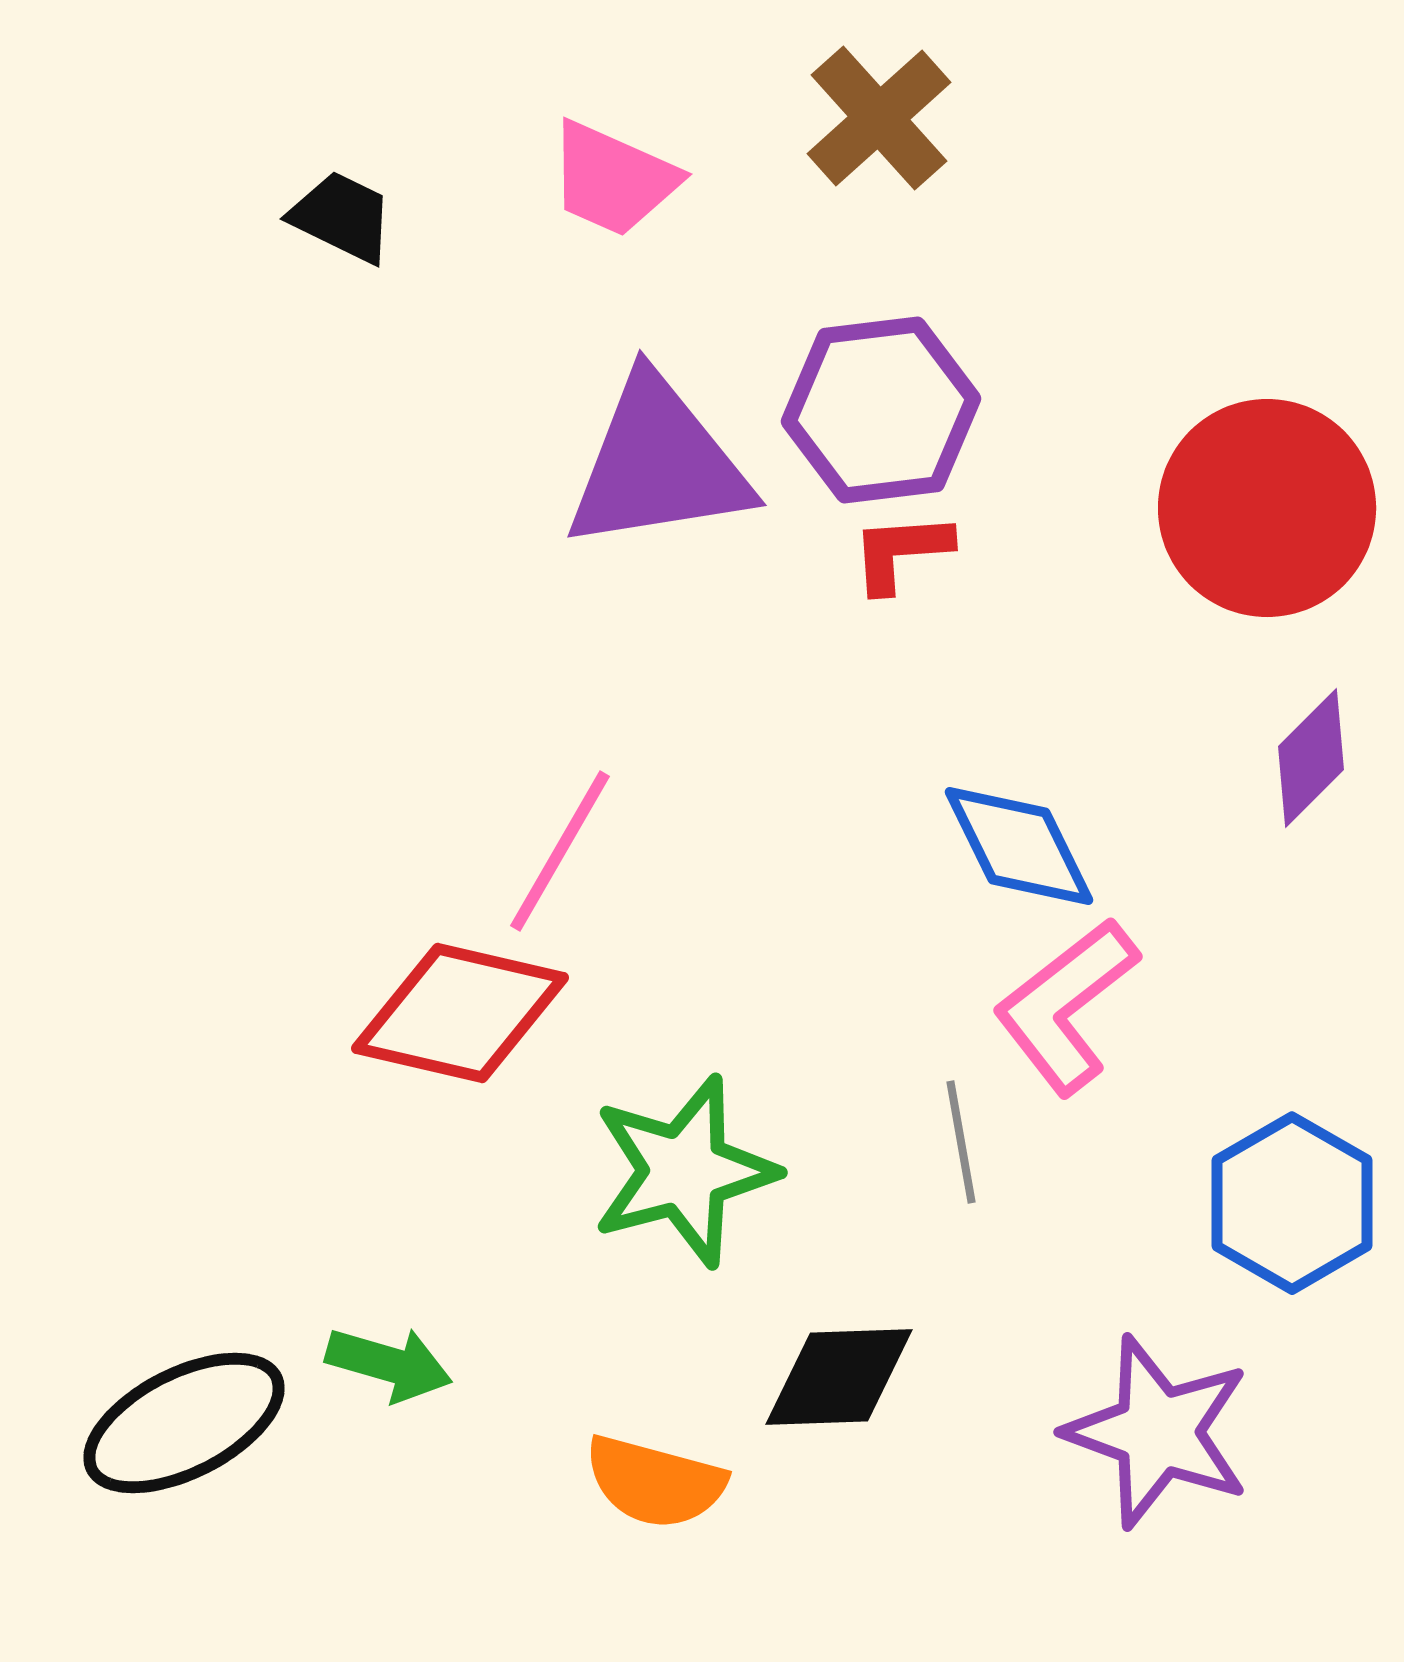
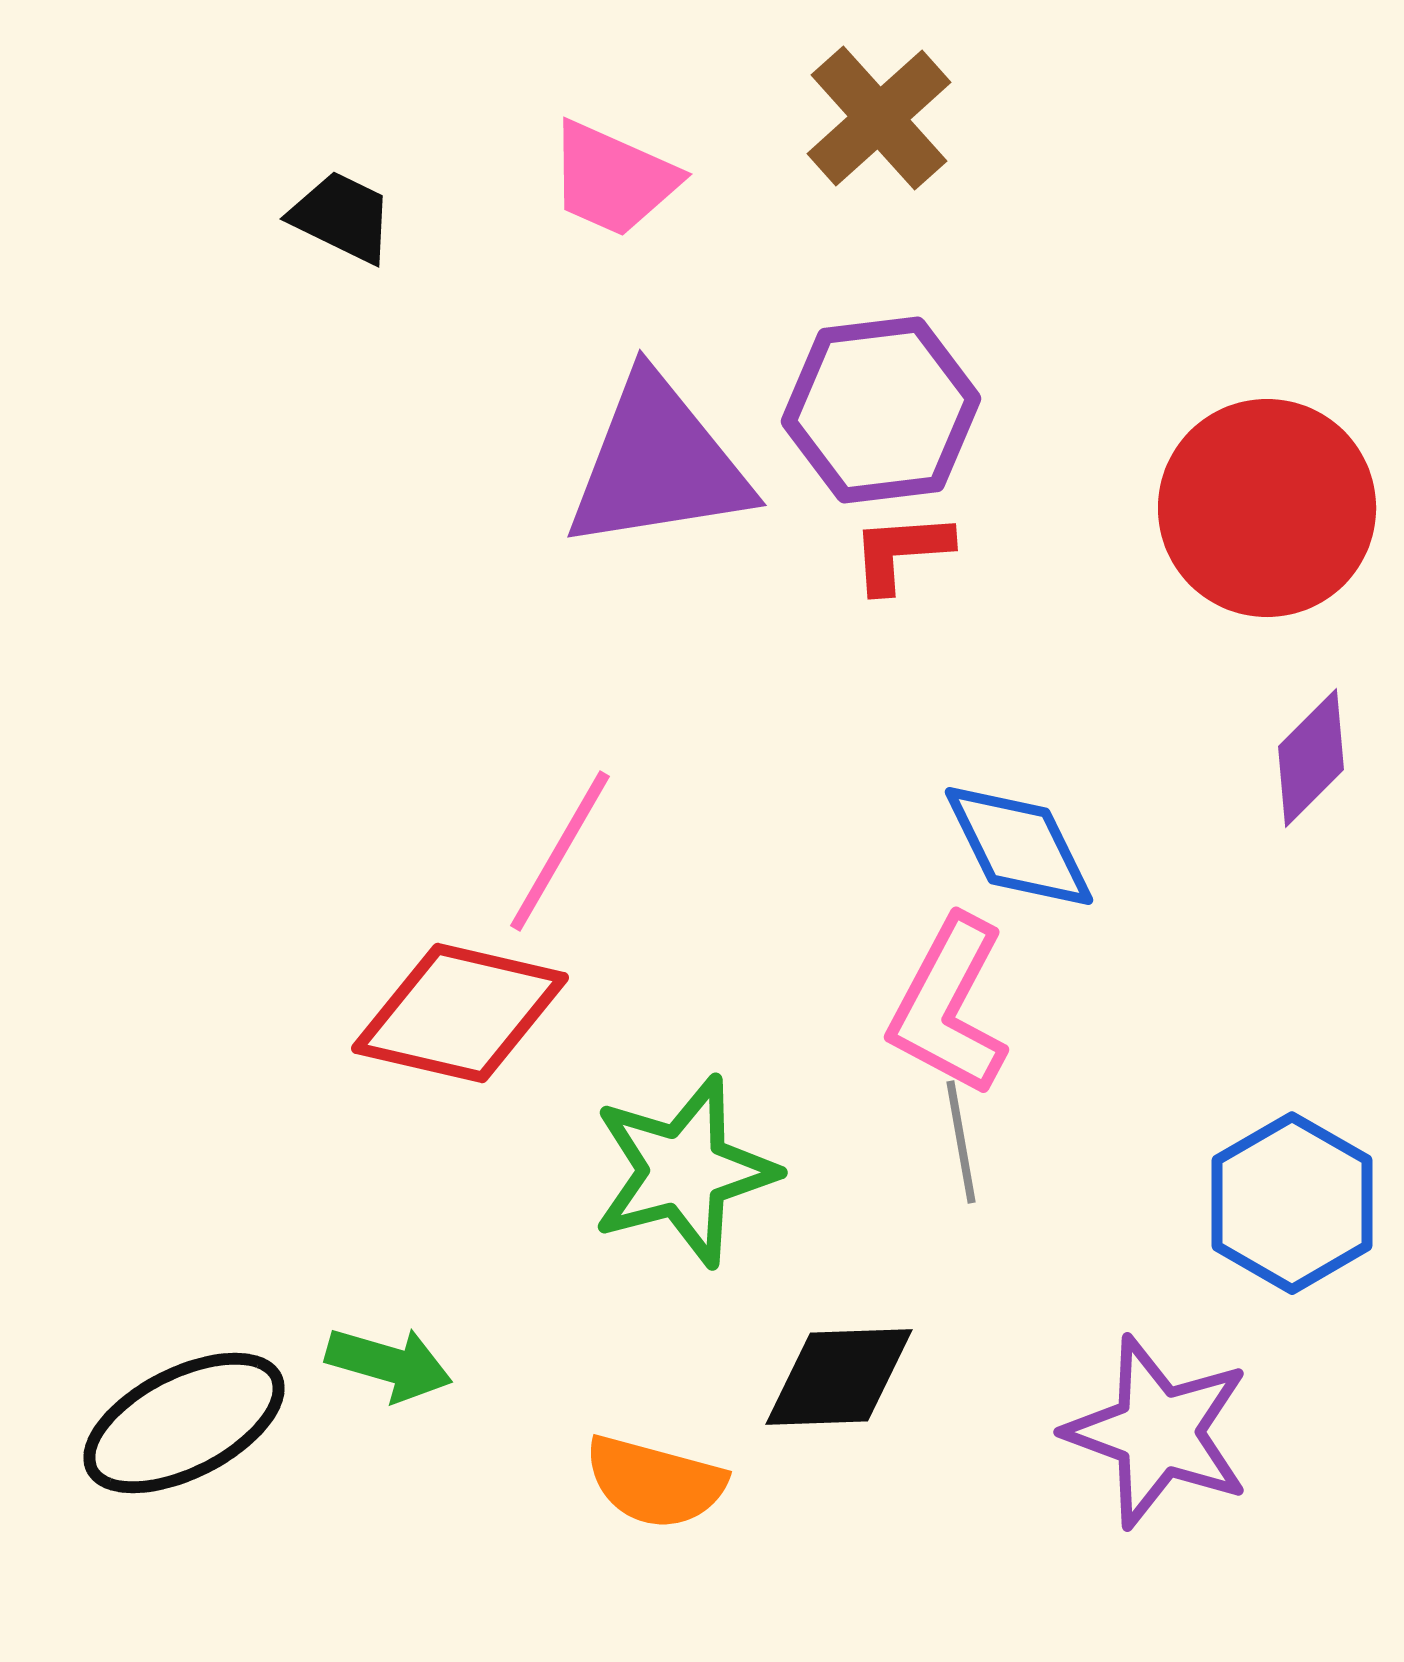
pink L-shape: moved 117 px left; rotated 24 degrees counterclockwise
